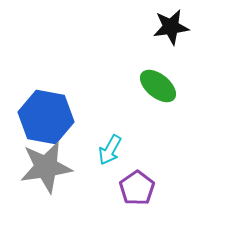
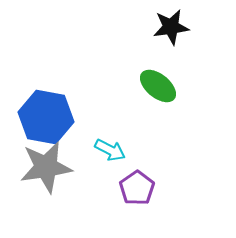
cyan arrow: rotated 92 degrees counterclockwise
